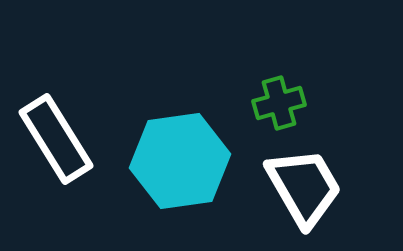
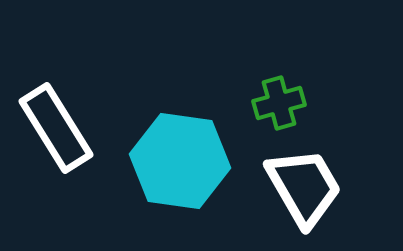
white rectangle: moved 11 px up
cyan hexagon: rotated 16 degrees clockwise
